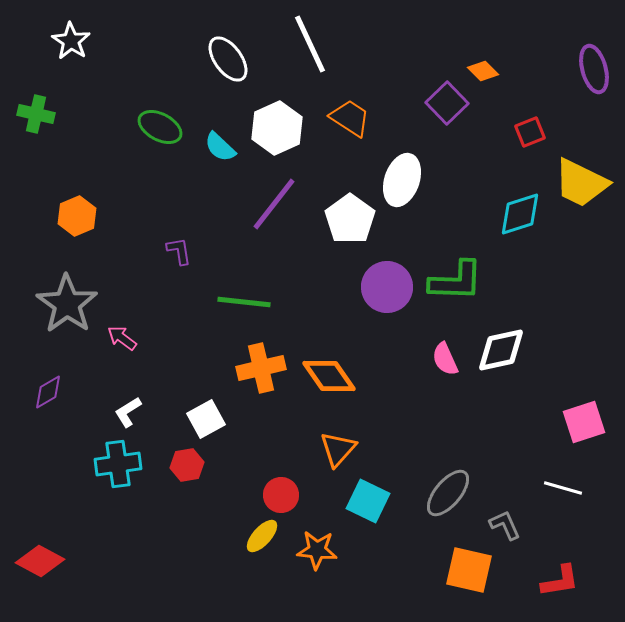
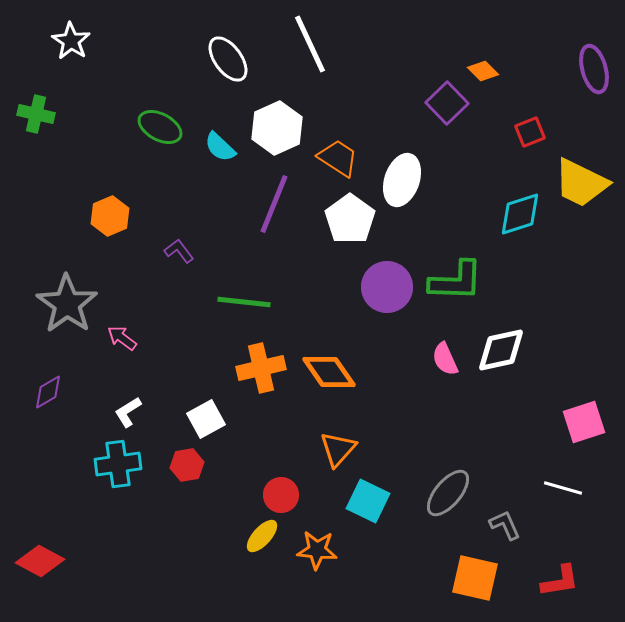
orange trapezoid at (350, 118): moved 12 px left, 40 px down
purple line at (274, 204): rotated 16 degrees counterclockwise
orange hexagon at (77, 216): moved 33 px right
purple L-shape at (179, 251): rotated 28 degrees counterclockwise
orange diamond at (329, 376): moved 4 px up
orange square at (469, 570): moved 6 px right, 8 px down
